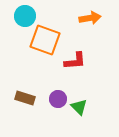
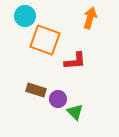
orange arrow: rotated 65 degrees counterclockwise
brown rectangle: moved 11 px right, 8 px up
green triangle: moved 4 px left, 5 px down
